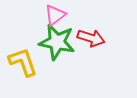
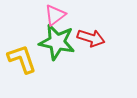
yellow L-shape: moved 1 px left, 3 px up
